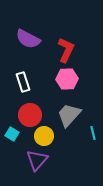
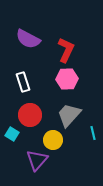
yellow circle: moved 9 px right, 4 px down
